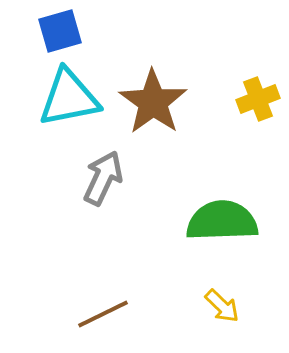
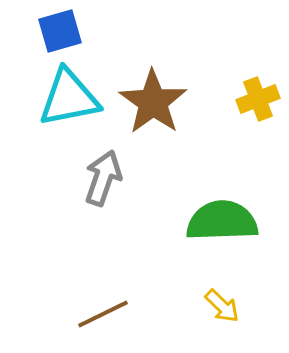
gray arrow: rotated 6 degrees counterclockwise
